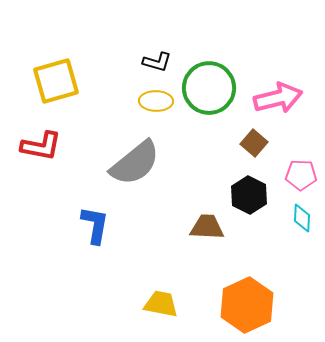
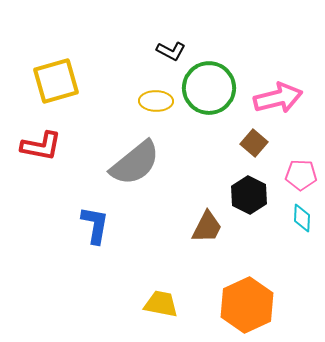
black L-shape: moved 14 px right, 11 px up; rotated 12 degrees clockwise
brown trapezoid: rotated 114 degrees clockwise
